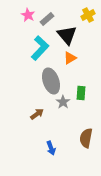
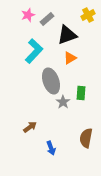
pink star: rotated 24 degrees clockwise
black triangle: rotated 50 degrees clockwise
cyan L-shape: moved 6 px left, 3 px down
brown arrow: moved 7 px left, 13 px down
